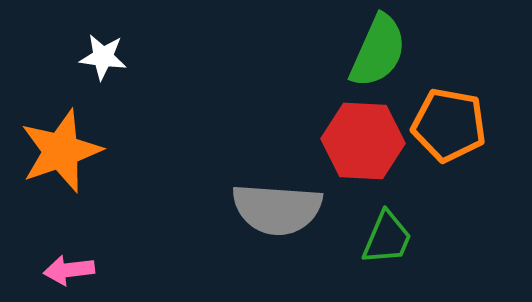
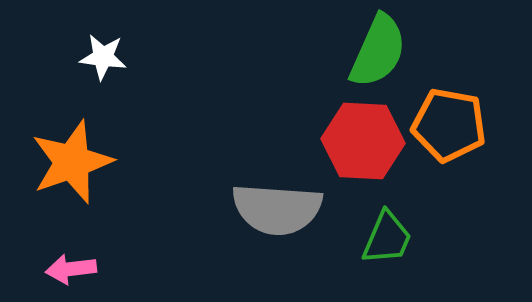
orange star: moved 11 px right, 11 px down
pink arrow: moved 2 px right, 1 px up
